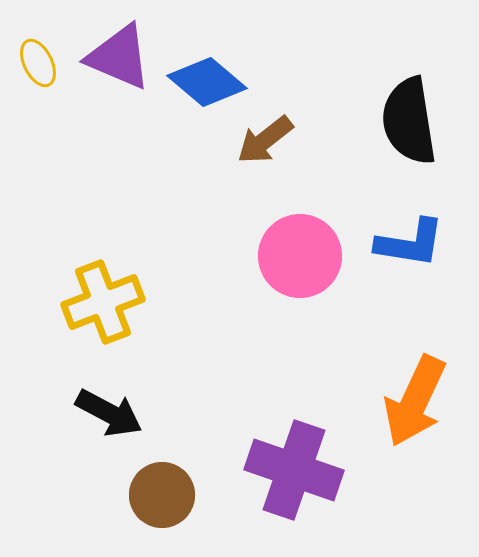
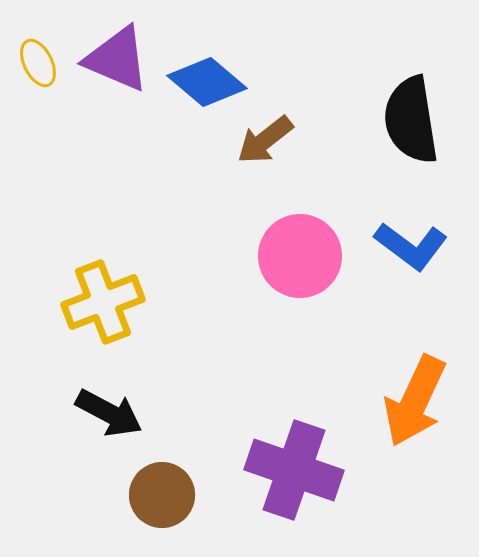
purple triangle: moved 2 px left, 2 px down
black semicircle: moved 2 px right, 1 px up
blue L-shape: moved 1 px right, 3 px down; rotated 28 degrees clockwise
